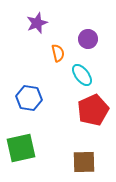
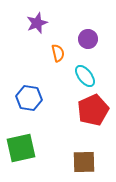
cyan ellipse: moved 3 px right, 1 px down
